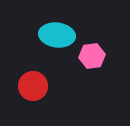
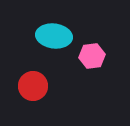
cyan ellipse: moved 3 px left, 1 px down
